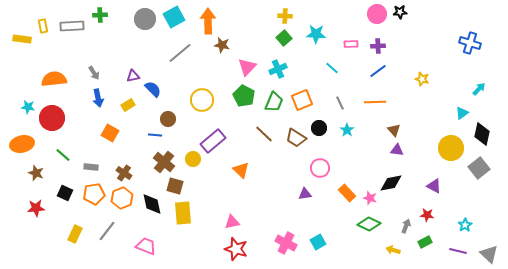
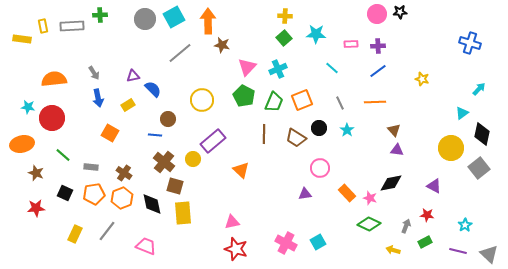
brown line at (264, 134): rotated 48 degrees clockwise
